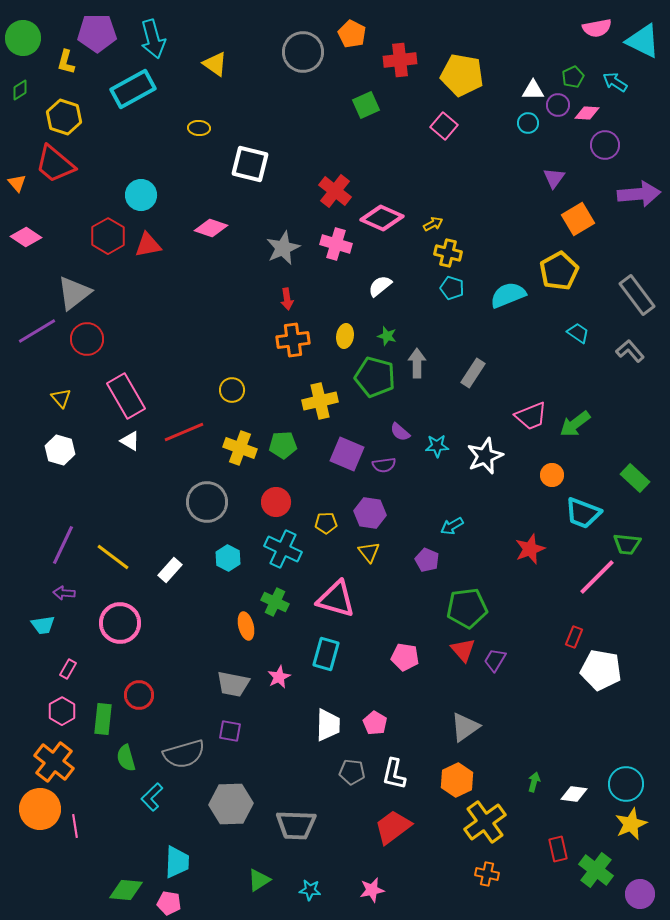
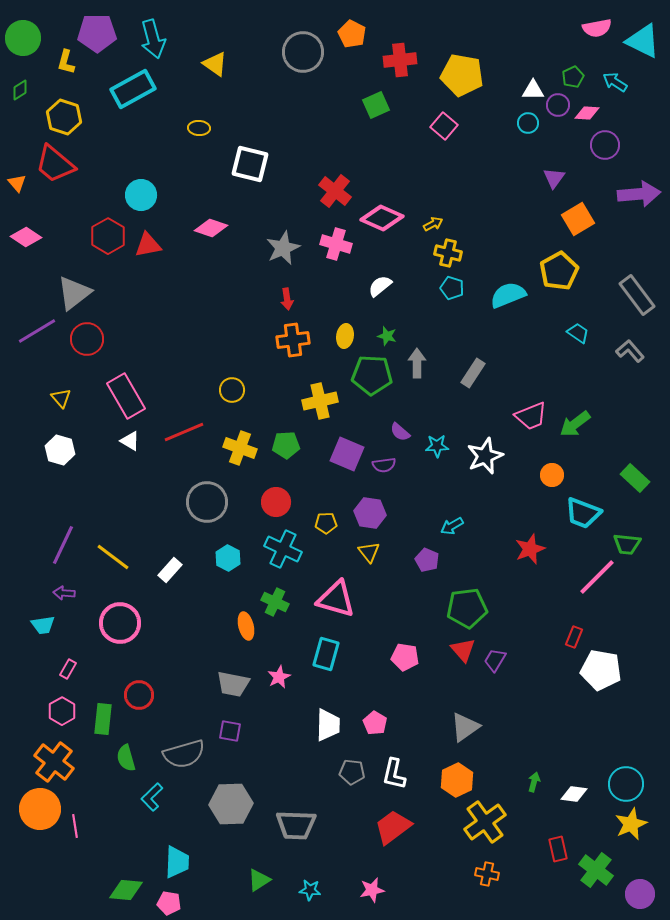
green square at (366, 105): moved 10 px right
green pentagon at (375, 377): moved 3 px left, 2 px up; rotated 12 degrees counterclockwise
green pentagon at (283, 445): moved 3 px right
